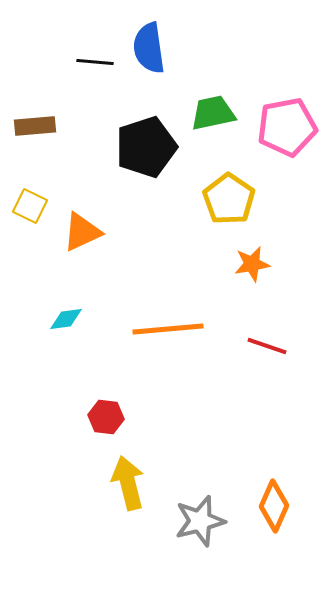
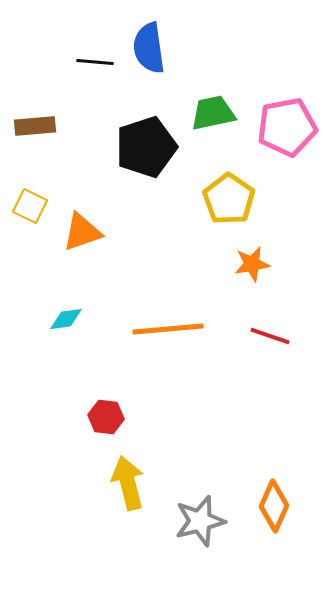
orange triangle: rotated 6 degrees clockwise
red line: moved 3 px right, 10 px up
